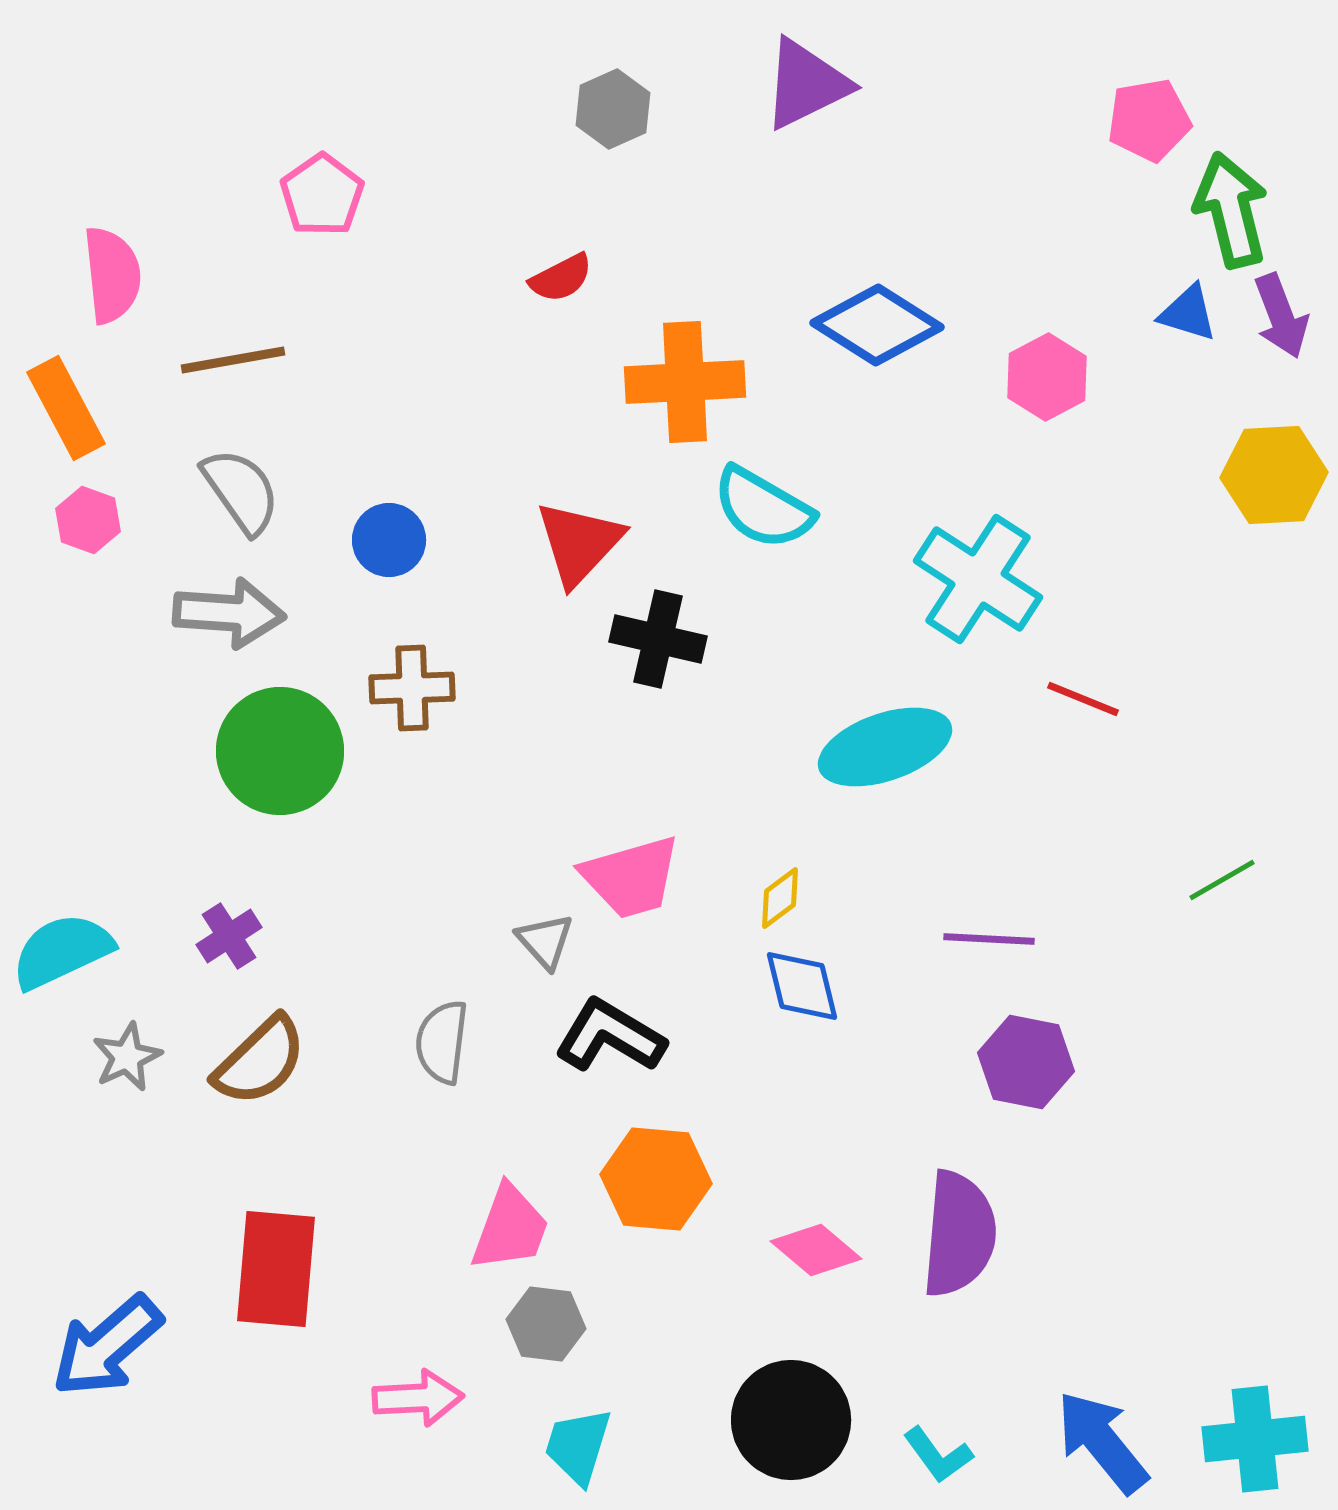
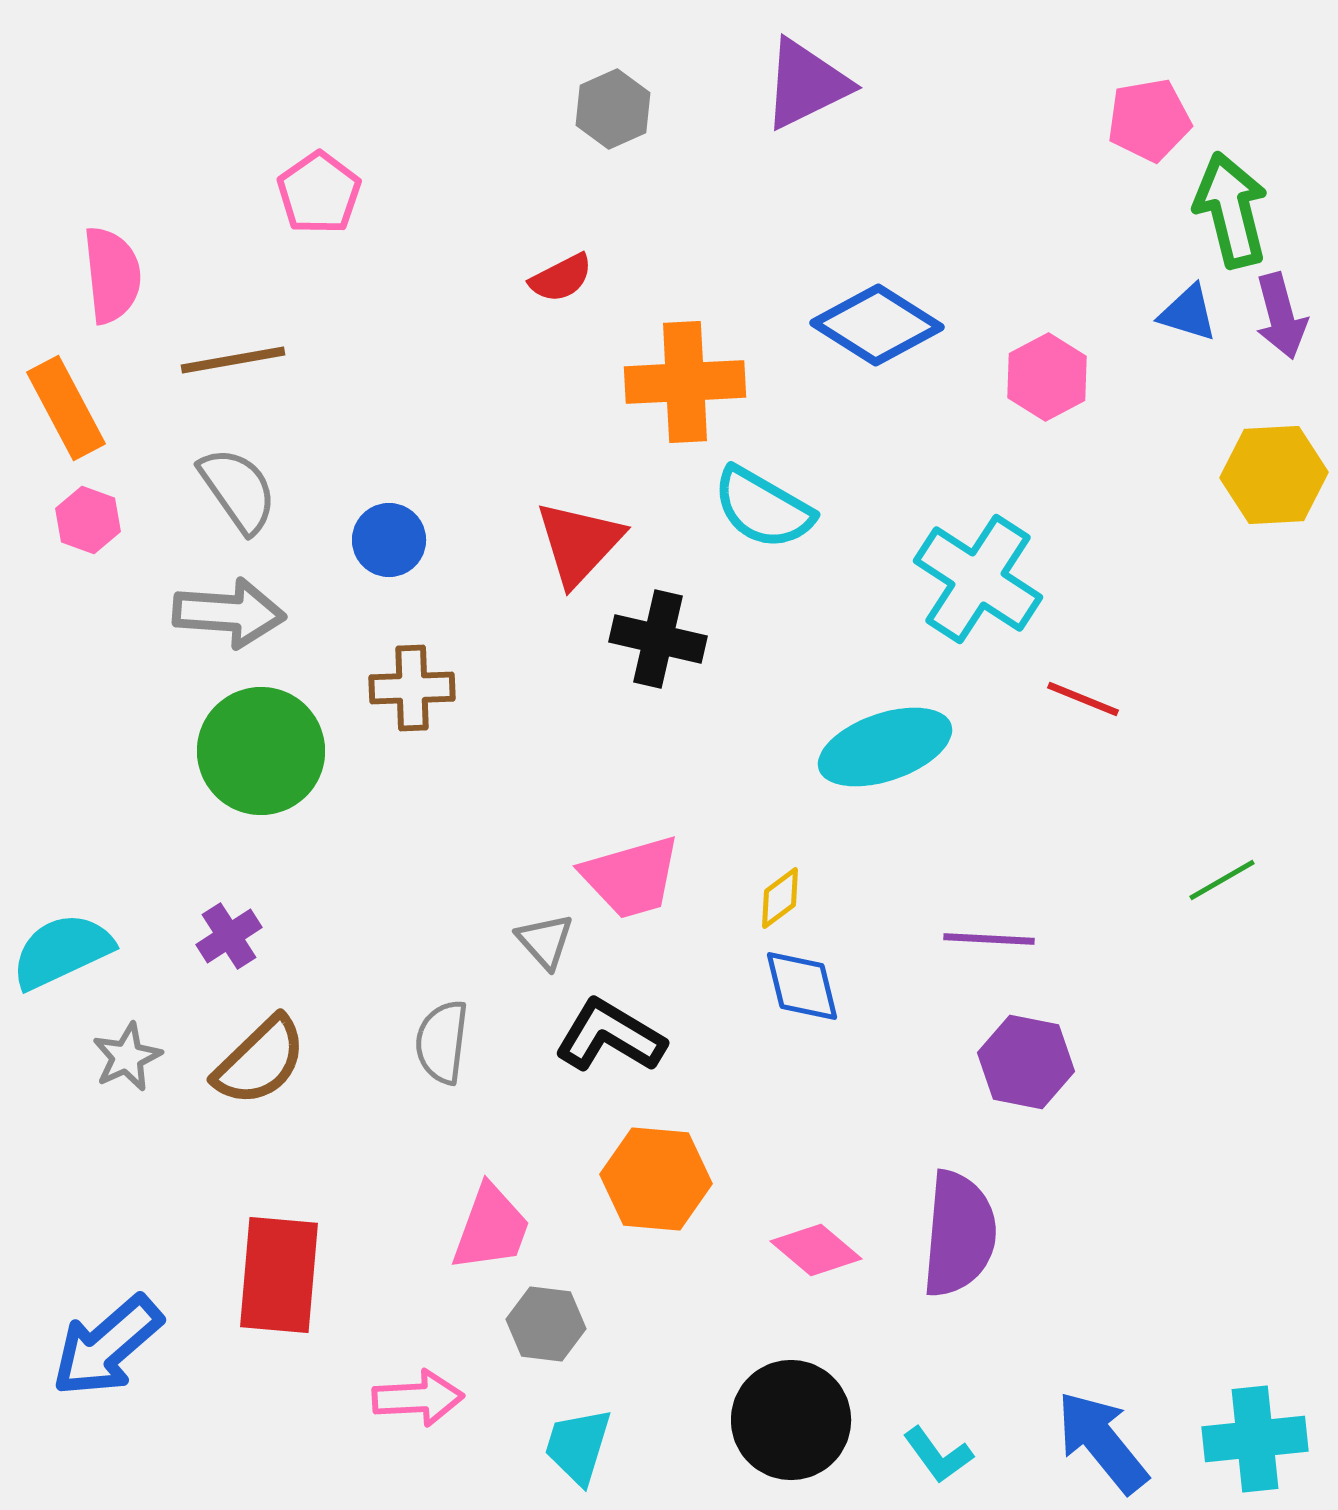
pink pentagon at (322, 195): moved 3 px left, 2 px up
purple arrow at (1281, 316): rotated 6 degrees clockwise
gray semicircle at (241, 491): moved 3 px left, 1 px up
green circle at (280, 751): moved 19 px left
pink trapezoid at (510, 1228): moved 19 px left
red rectangle at (276, 1269): moved 3 px right, 6 px down
